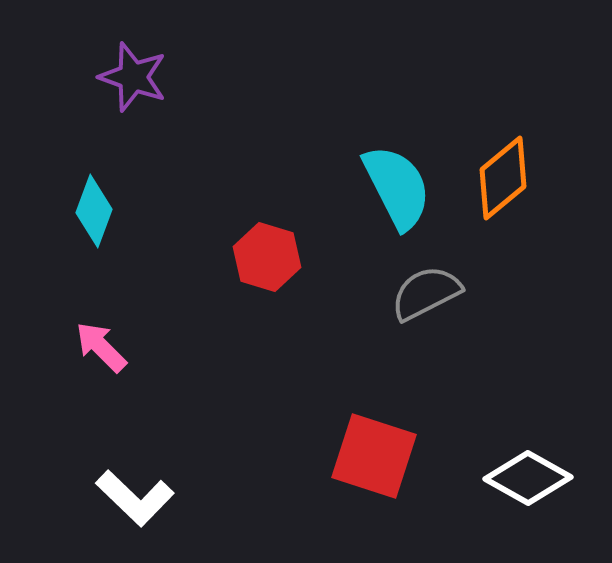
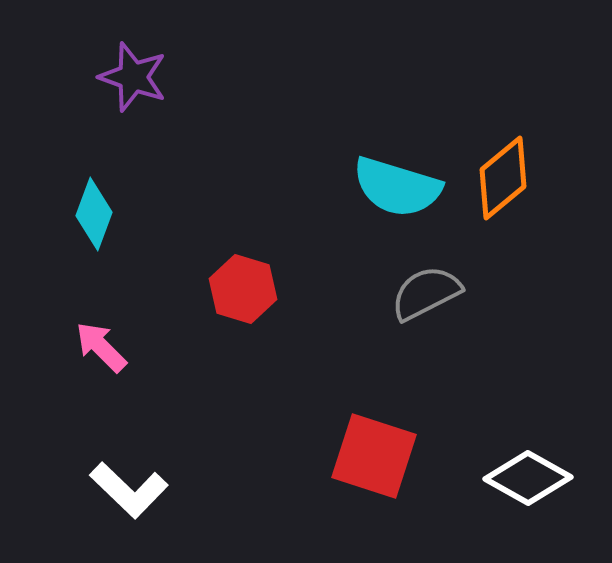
cyan semicircle: rotated 134 degrees clockwise
cyan diamond: moved 3 px down
red hexagon: moved 24 px left, 32 px down
white L-shape: moved 6 px left, 8 px up
